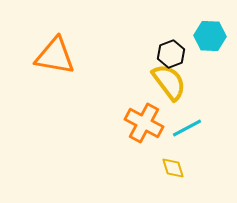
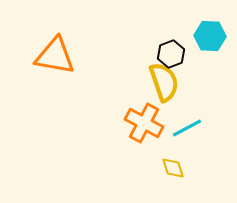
yellow semicircle: moved 5 px left; rotated 18 degrees clockwise
